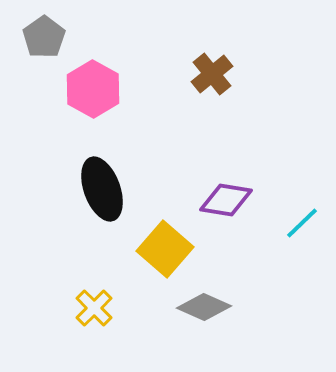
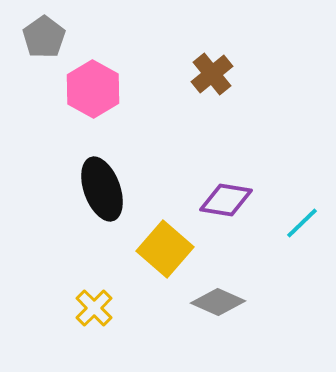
gray diamond: moved 14 px right, 5 px up
